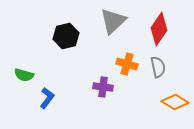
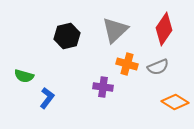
gray triangle: moved 2 px right, 9 px down
red diamond: moved 5 px right
black hexagon: moved 1 px right
gray semicircle: rotated 80 degrees clockwise
green semicircle: moved 1 px down
